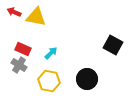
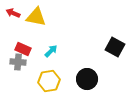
red arrow: moved 1 px left, 1 px down
black square: moved 2 px right, 2 px down
cyan arrow: moved 2 px up
gray cross: moved 1 px left, 3 px up; rotated 28 degrees counterclockwise
yellow hexagon: rotated 20 degrees counterclockwise
